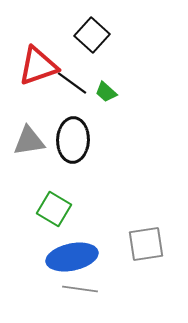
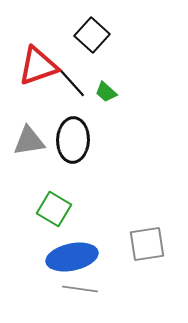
black line: rotated 12 degrees clockwise
gray square: moved 1 px right
